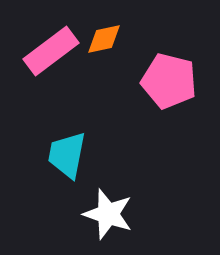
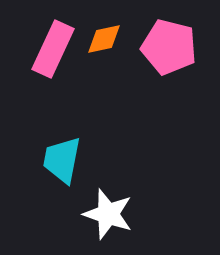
pink rectangle: moved 2 px right, 2 px up; rotated 28 degrees counterclockwise
pink pentagon: moved 34 px up
cyan trapezoid: moved 5 px left, 5 px down
